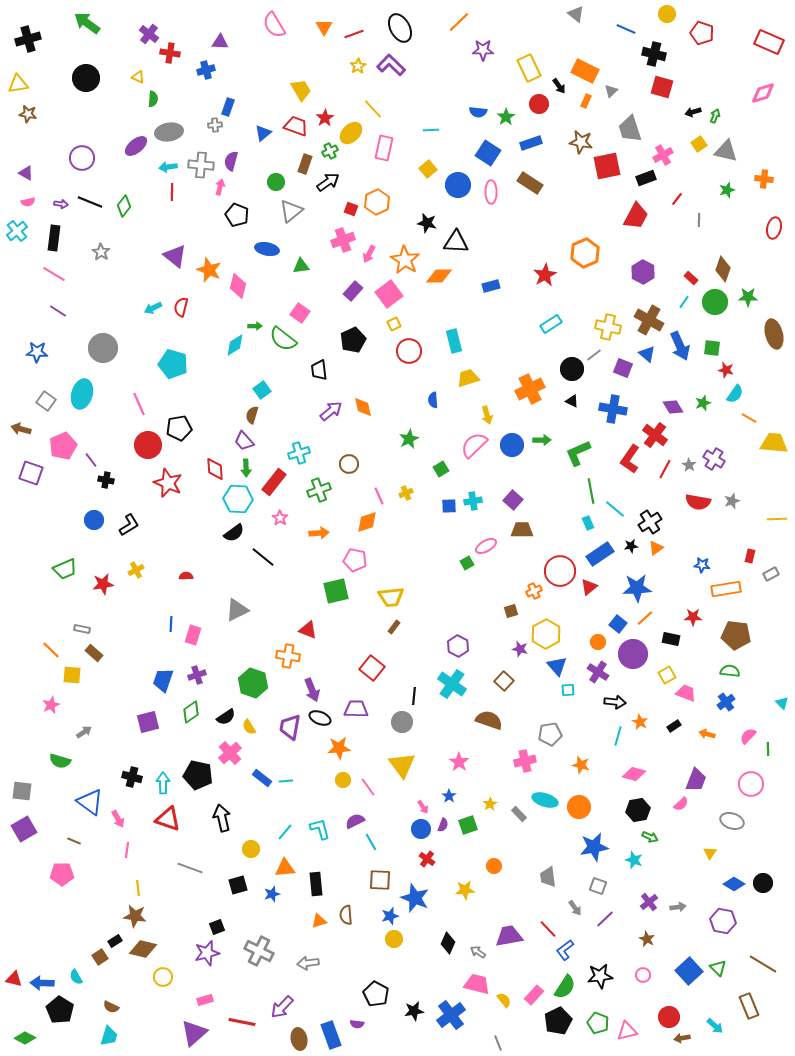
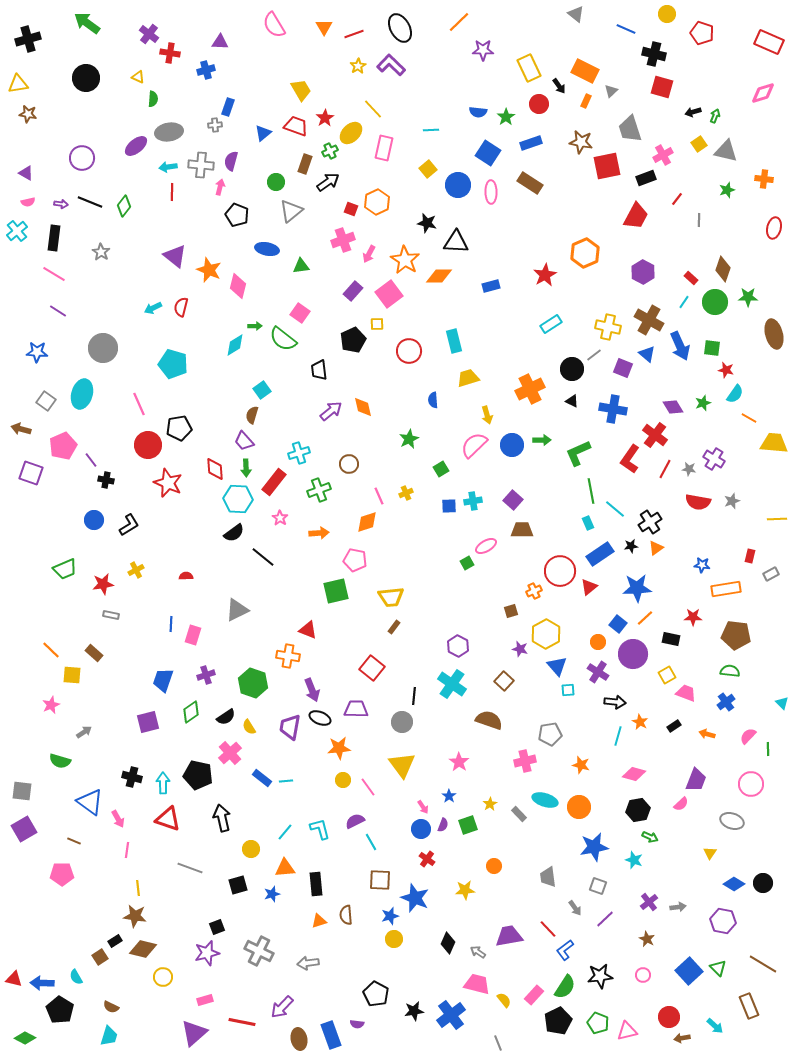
yellow square at (394, 324): moved 17 px left; rotated 24 degrees clockwise
gray star at (689, 465): moved 4 px down; rotated 24 degrees counterclockwise
gray rectangle at (82, 629): moved 29 px right, 14 px up
purple cross at (197, 675): moved 9 px right
